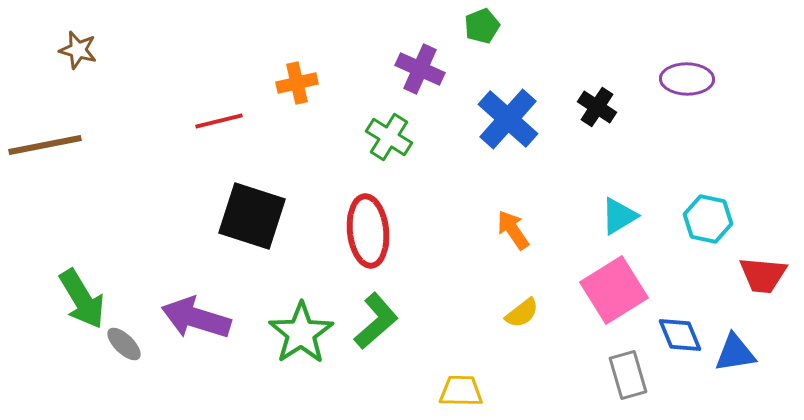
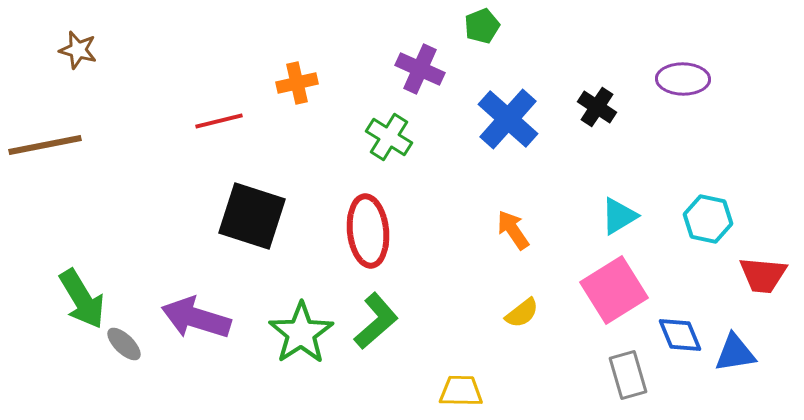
purple ellipse: moved 4 px left
